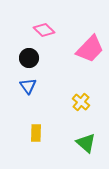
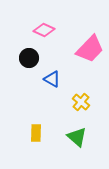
pink diamond: rotated 20 degrees counterclockwise
blue triangle: moved 24 px right, 7 px up; rotated 24 degrees counterclockwise
green triangle: moved 9 px left, 6 px up
